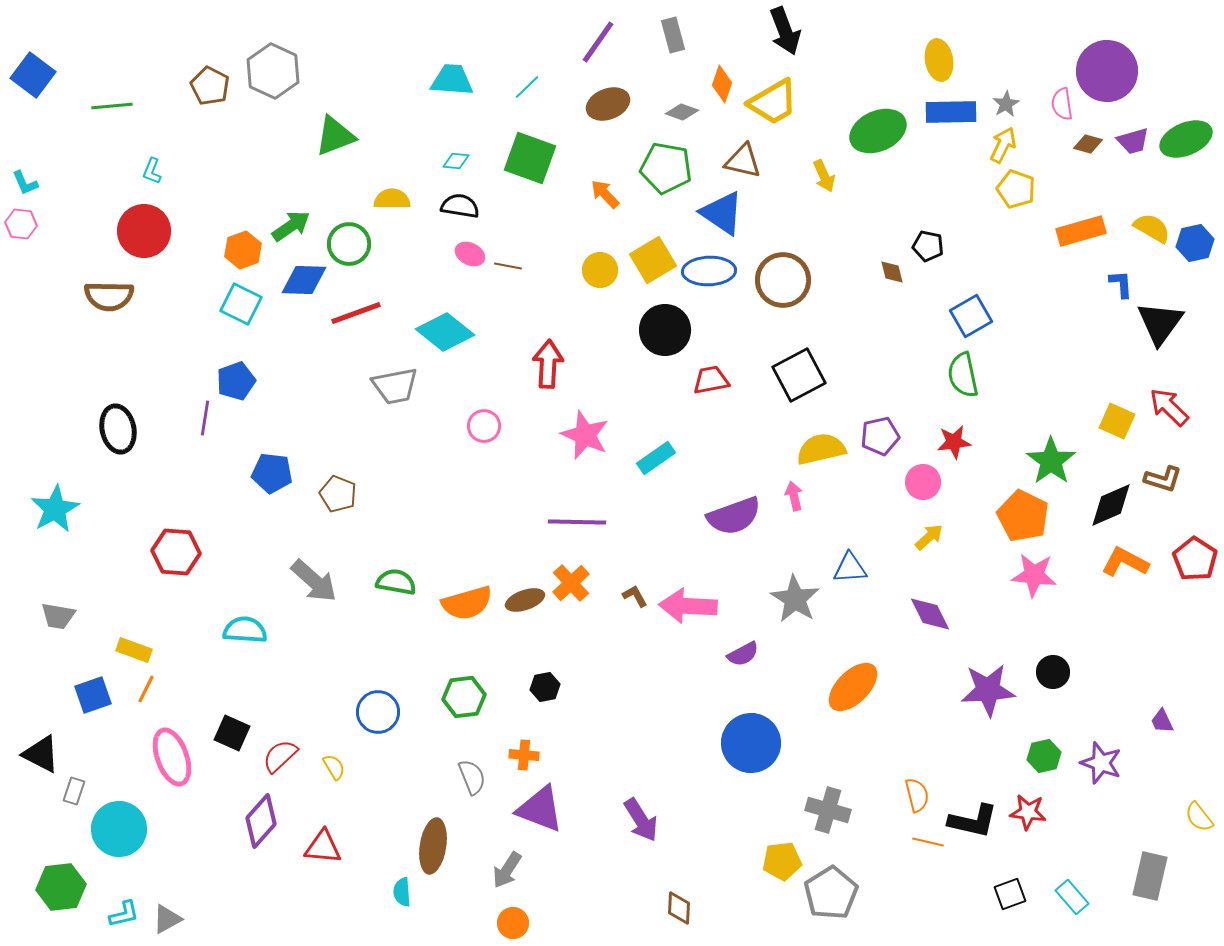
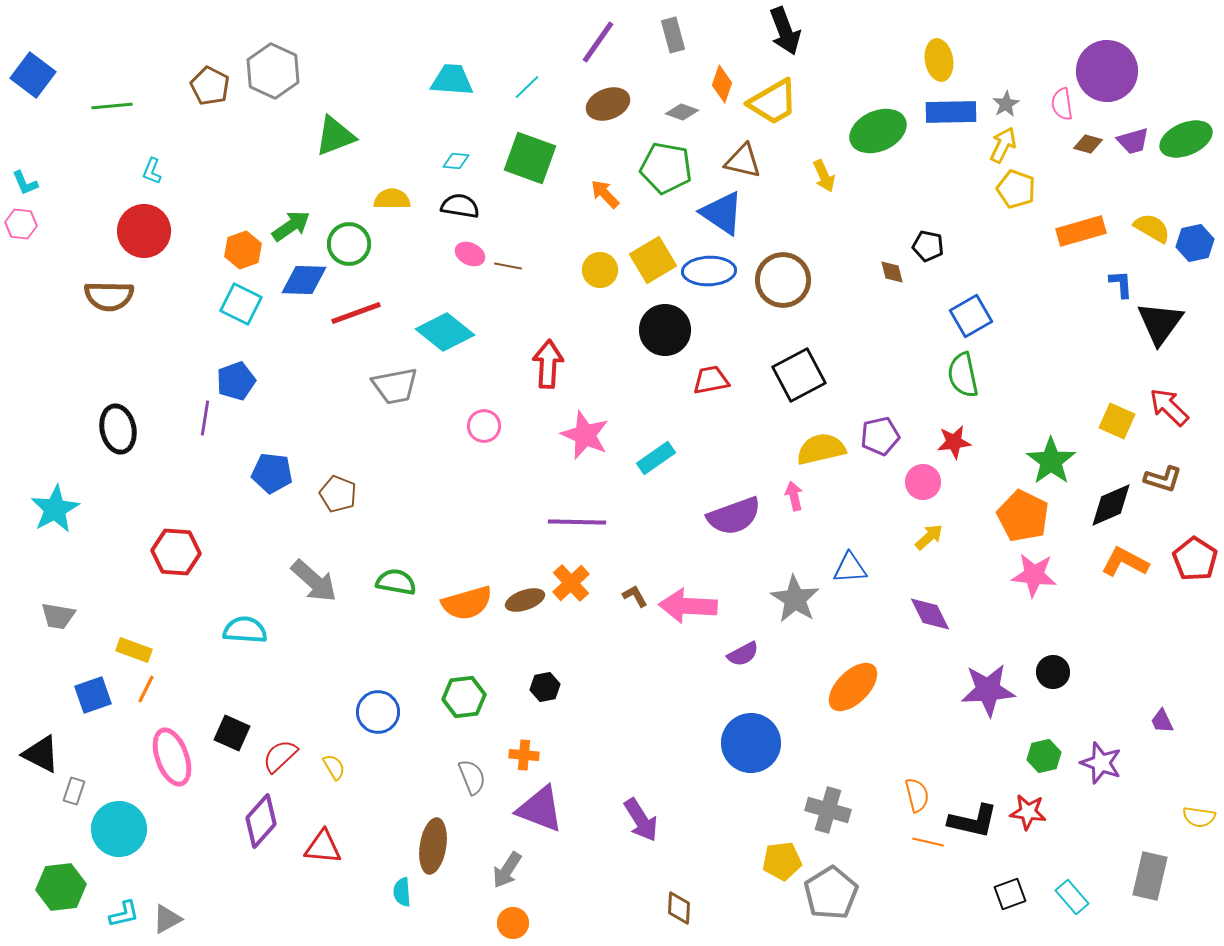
yellow semicircle at (1199, 817): rotated 44 degrees counterclockwise
